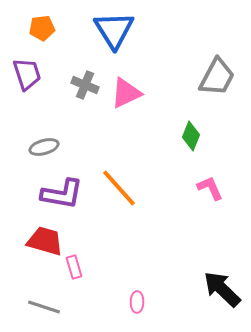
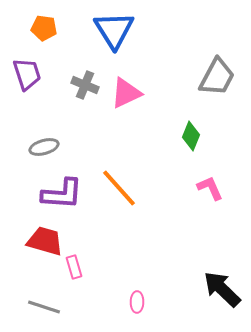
orange pentagon: moved 2 px right; rotated 15 degrees clockwise
purple L-shape: rotated 6 degrees counterclockwise
